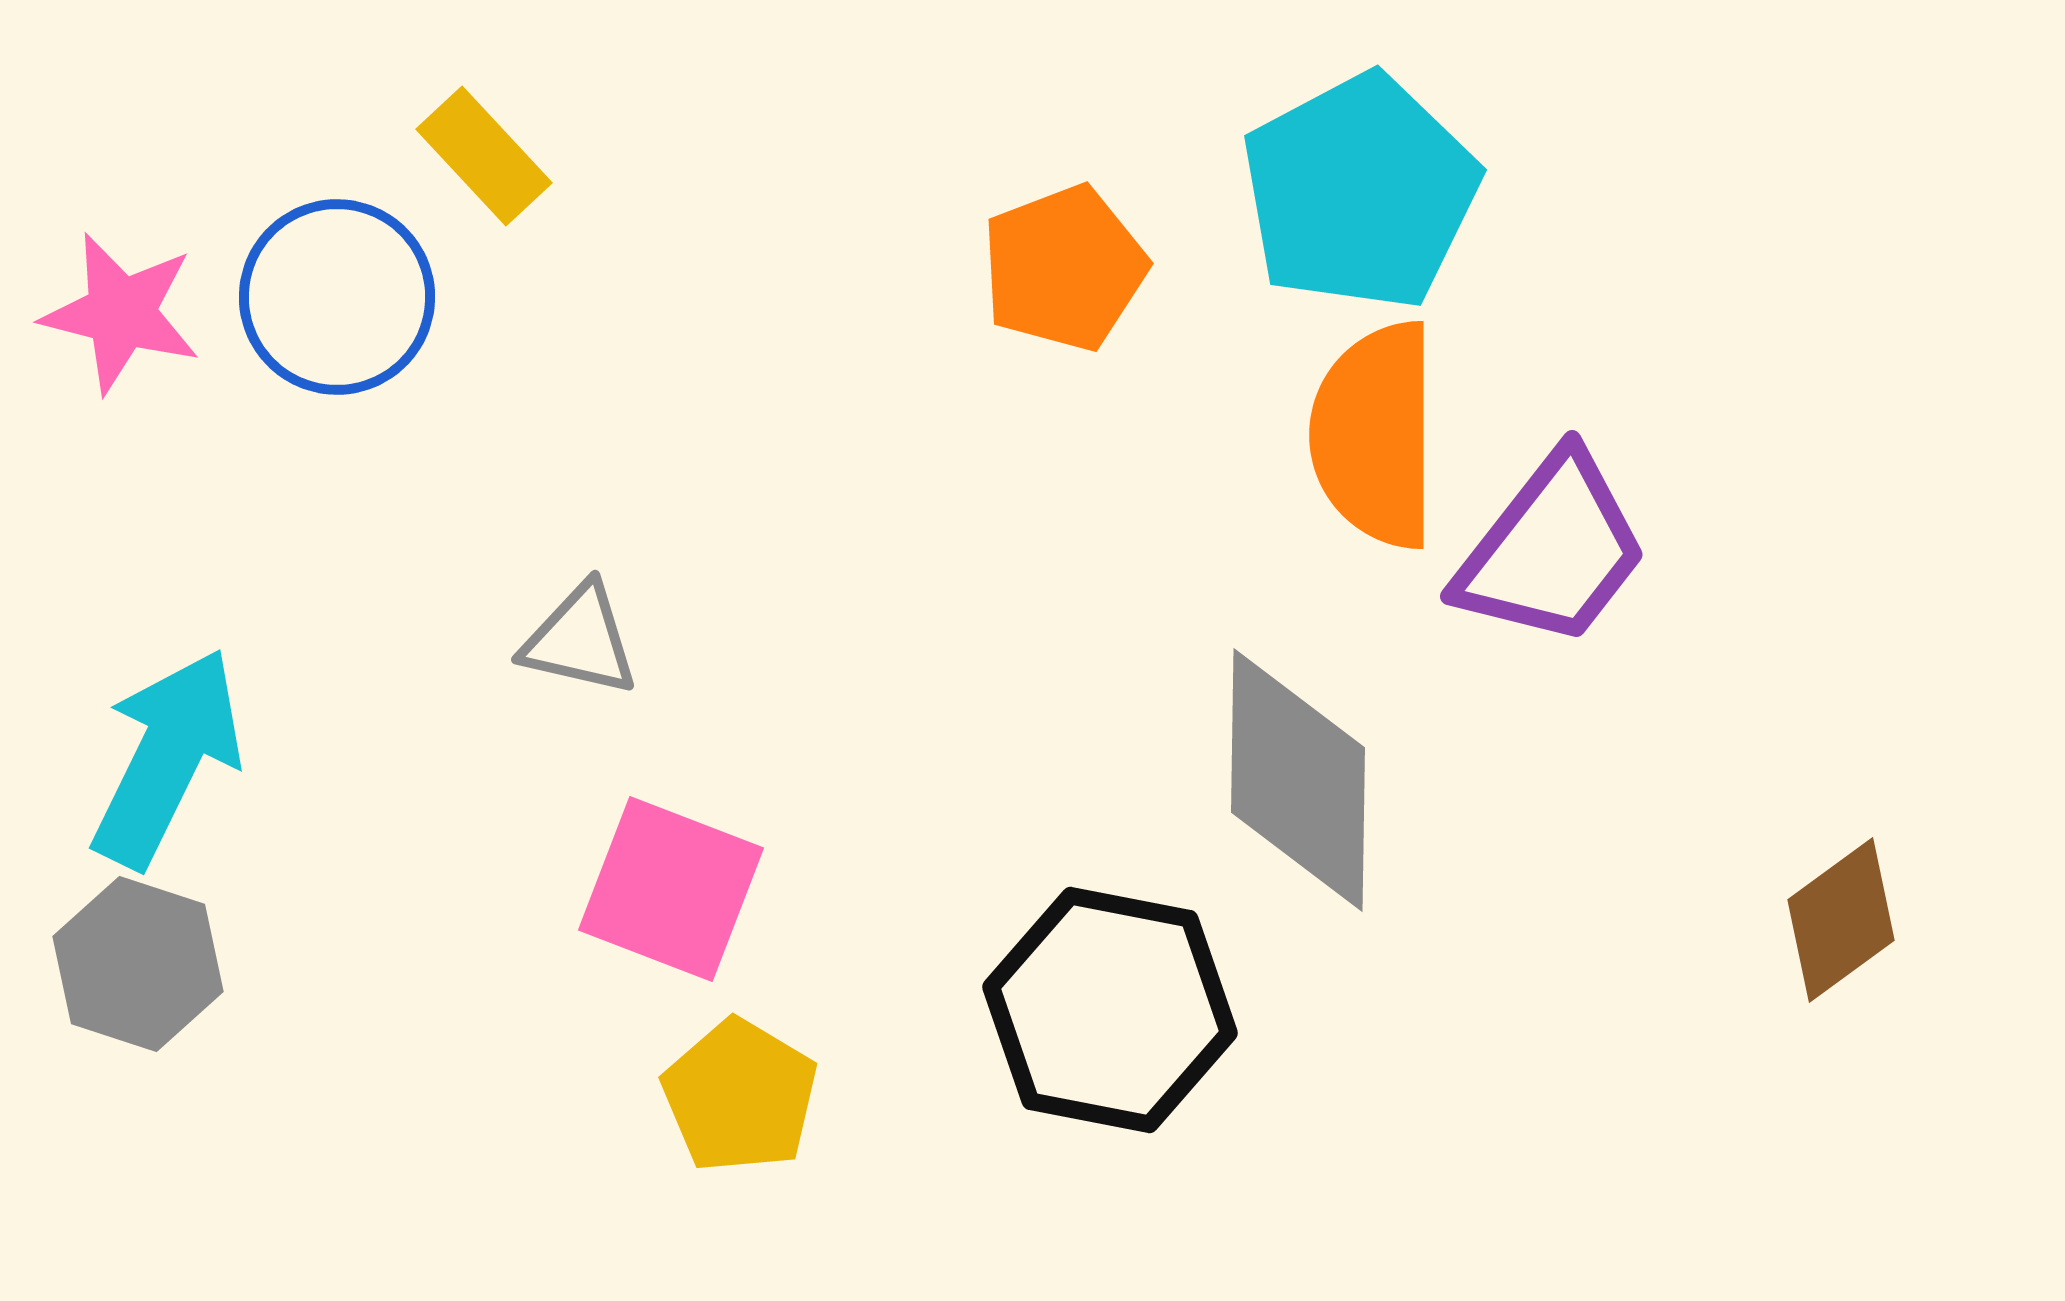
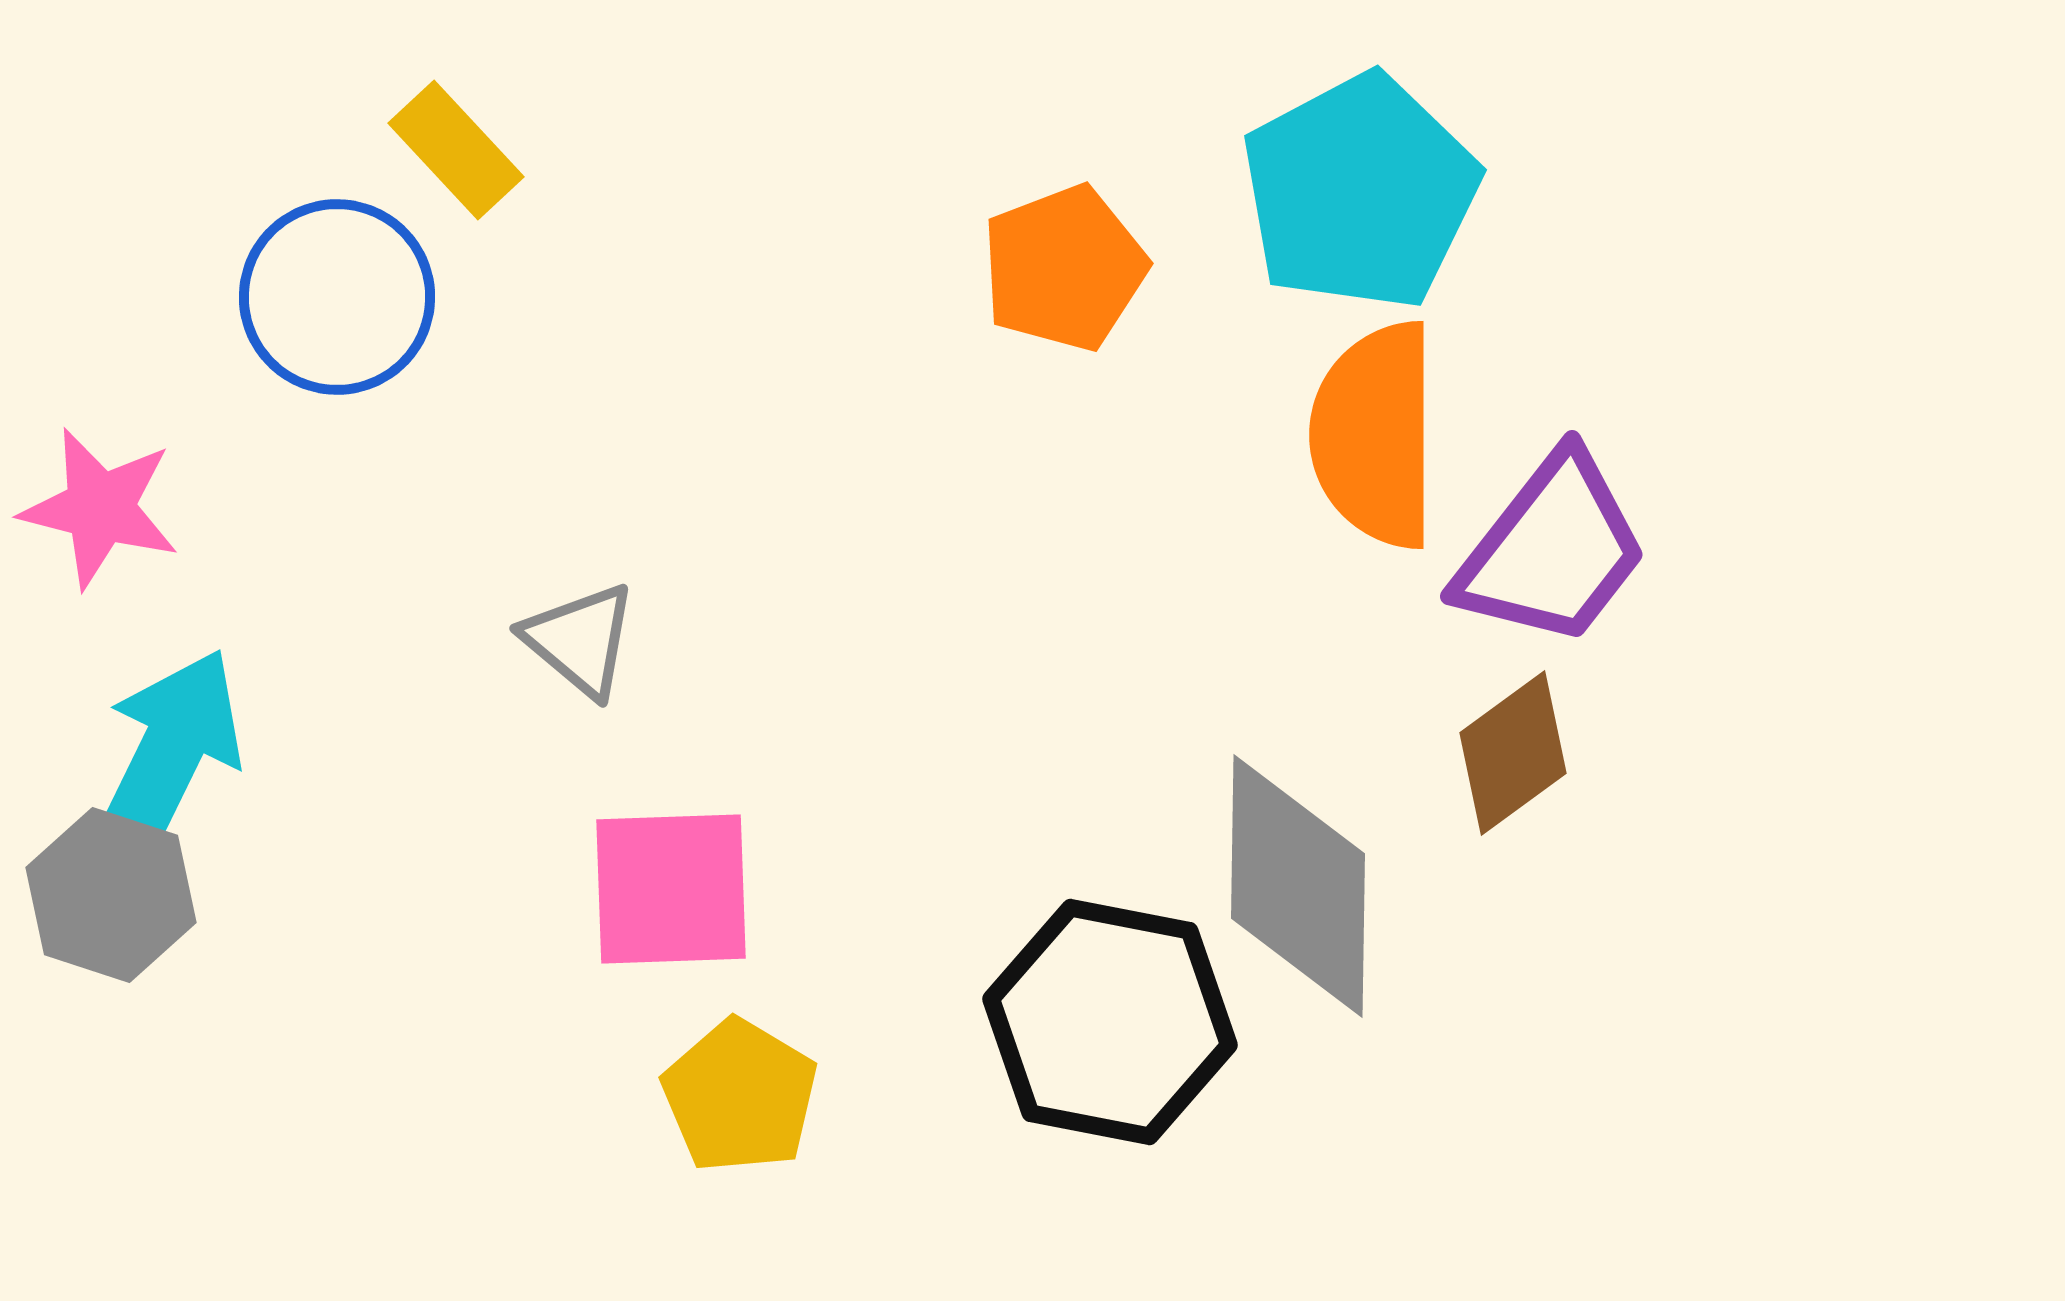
yellow rectangle: moved 28 px left, 6 px up
pink star: moved 21 px left, 195 px down
gray triangle: rotated 27 degrees clockwise
gray diamond: moved 106 px down
pink square: rotated 23 degrees counterclockwise
brown diamond: moved 328 px left, 167 px up
gray hexagon: moved 27 px left, 69 px up
black hexagon: moved 12 px down
